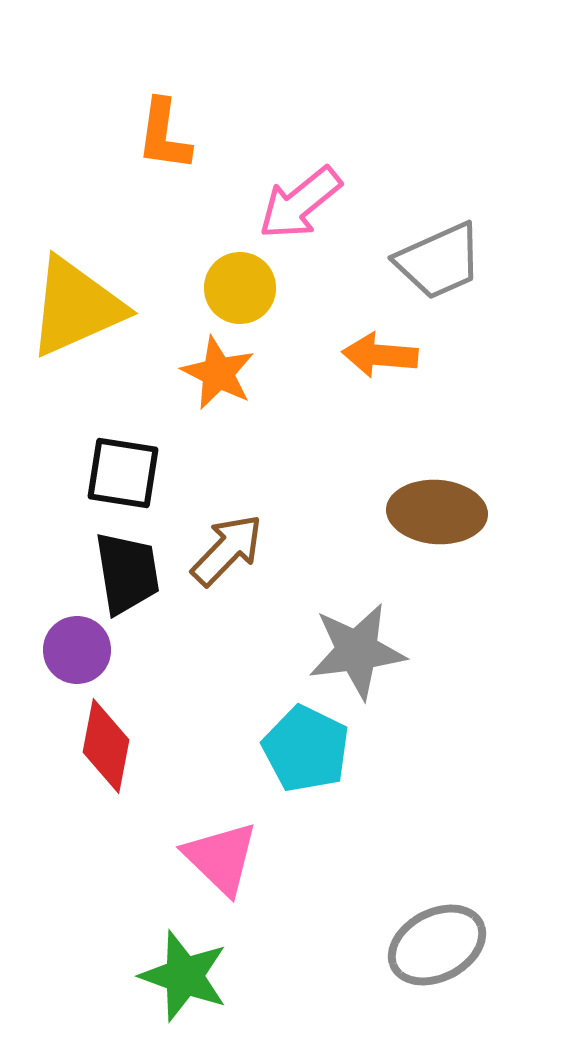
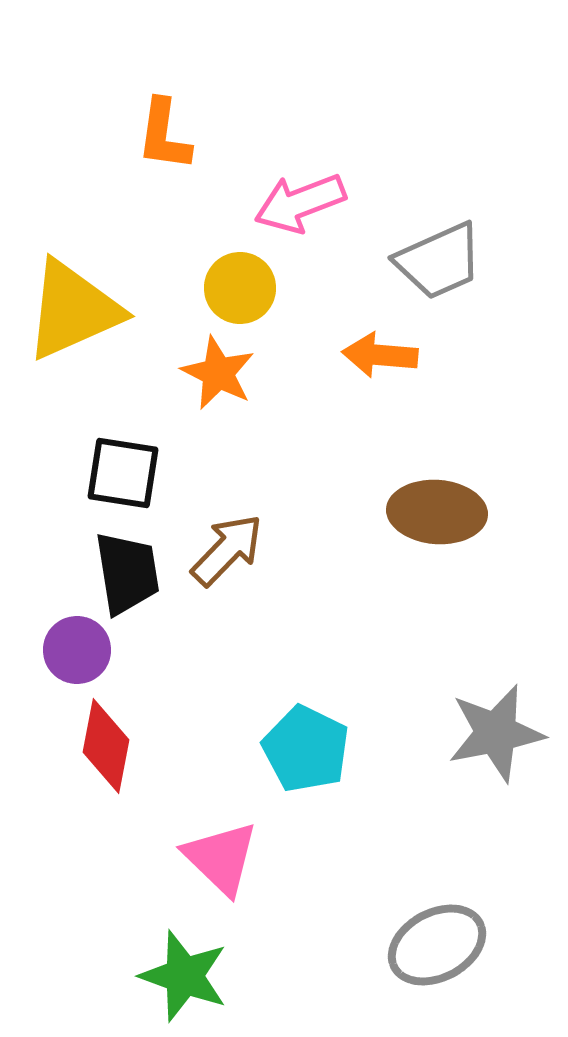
pink arrow: rotated 18 degrees clockwise
yellow triangle: moved 3 px left, 3 px down
gray star: moved 139 px right, 82 px down; rotated 4 degrees counterclockwise
